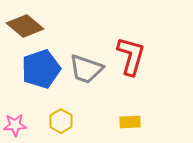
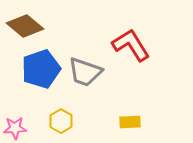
red L-shape: moved 11 px up; rotated 48 degrees counterclockwise
gray trapezoid: moved 1 px left, 3 px down
pink star: moved 3 px down
